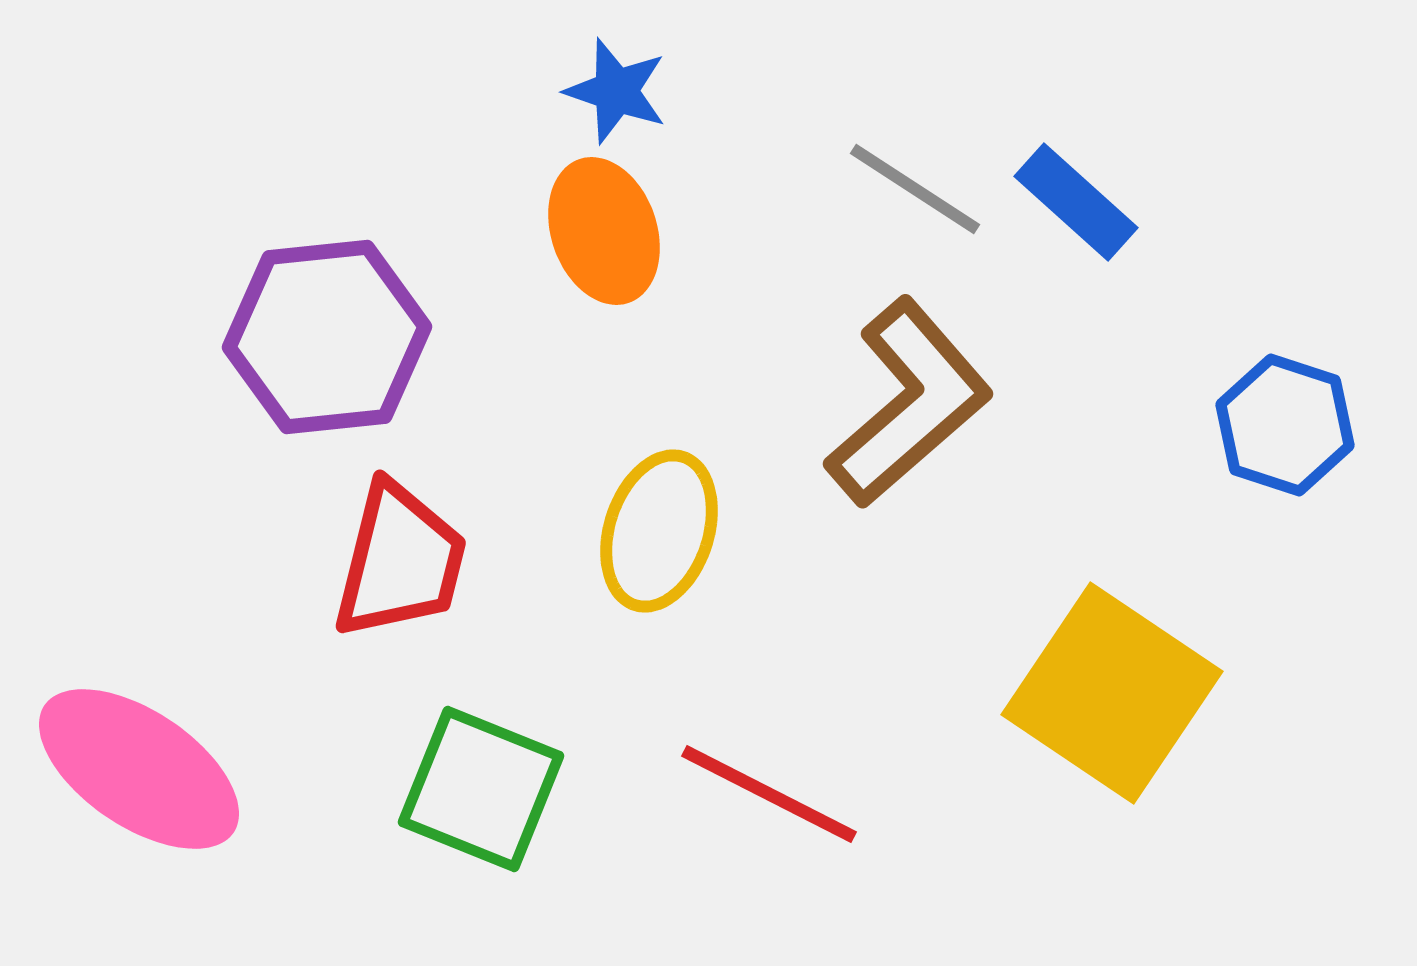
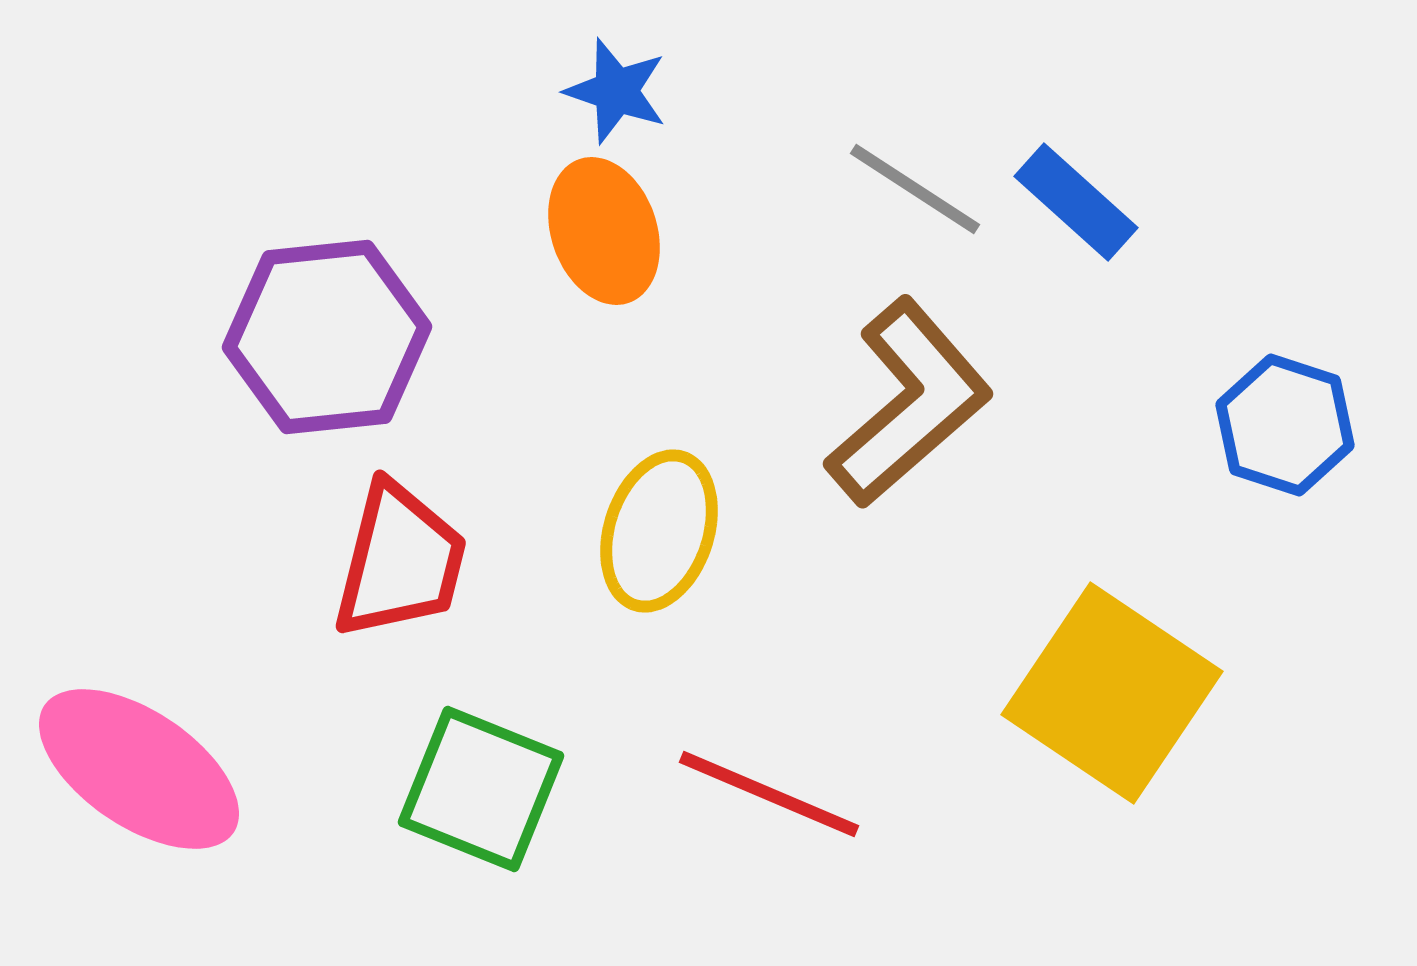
red line: rotated 4 degrees counterclockwise
